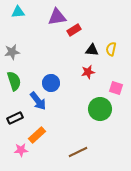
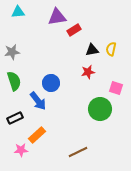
black triangle: rotated 16 degrees counterclockwise
